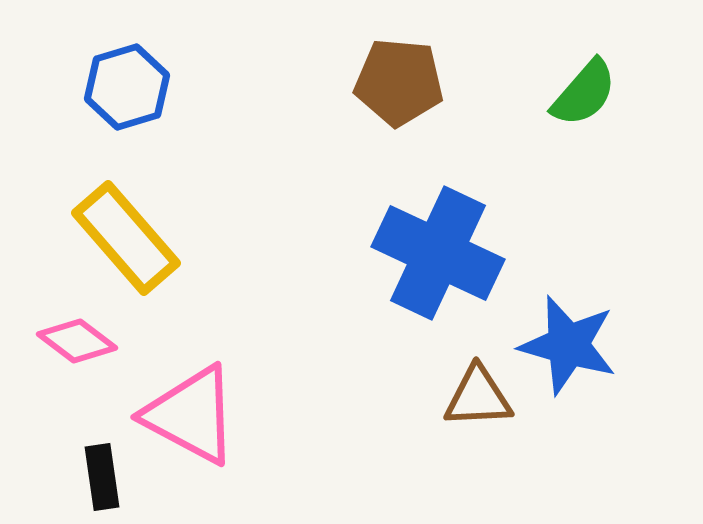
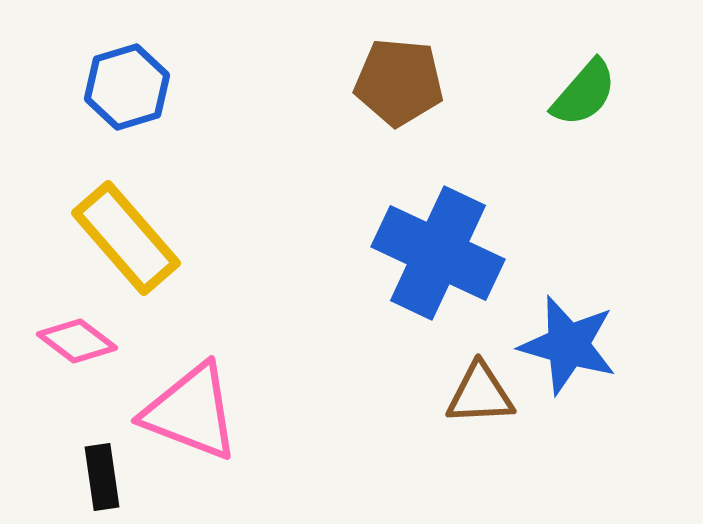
brown triangle: moved 2 px right, 3 px up
pink triangle: moved 3 px up; rotated 7 degrees counterclockwise
